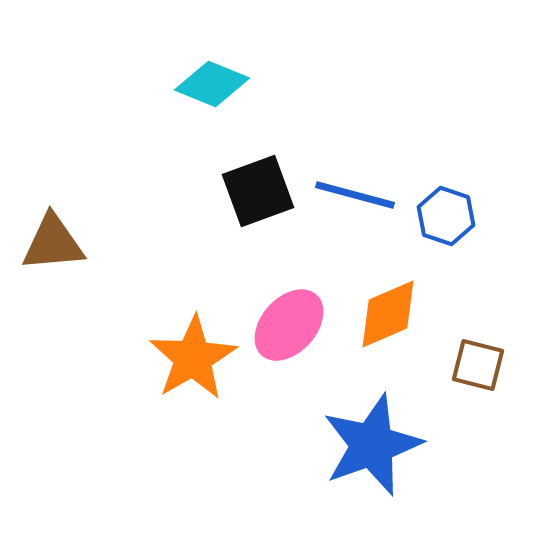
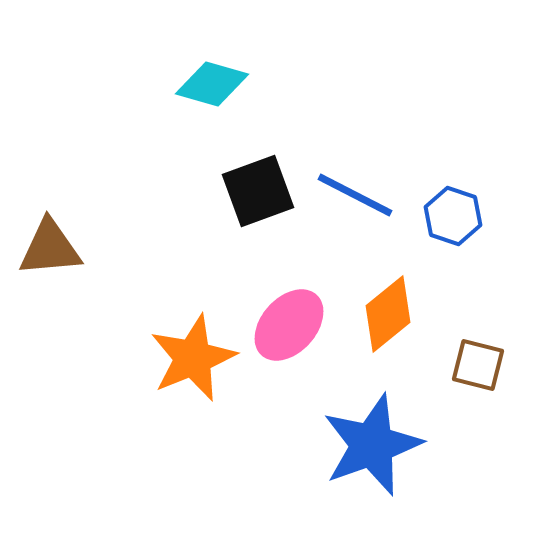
cyan diamond: rotated 6 degrees counterclockwise
blue line: rotated 12 degrees clockwise
blue hexagon: moved 7 px right
brown triangle: moved 3 px left, 5 px down
orange diamond: rotated 16 degrees counterclockwise
orange star: rotated 8 degrees clockwise
